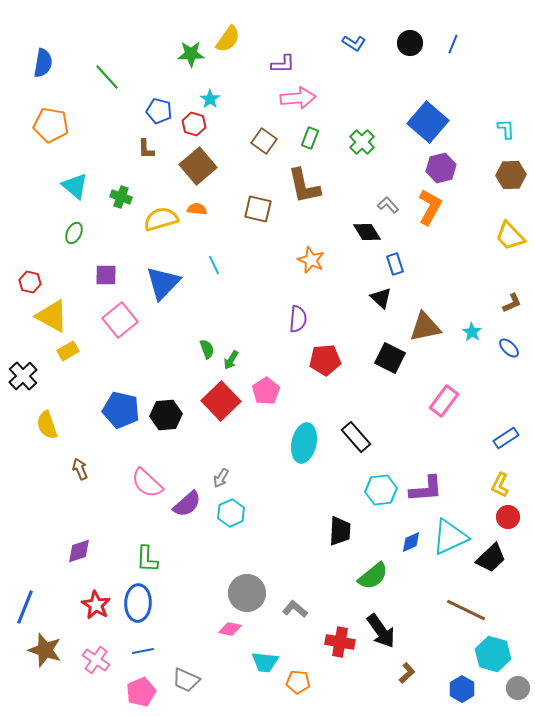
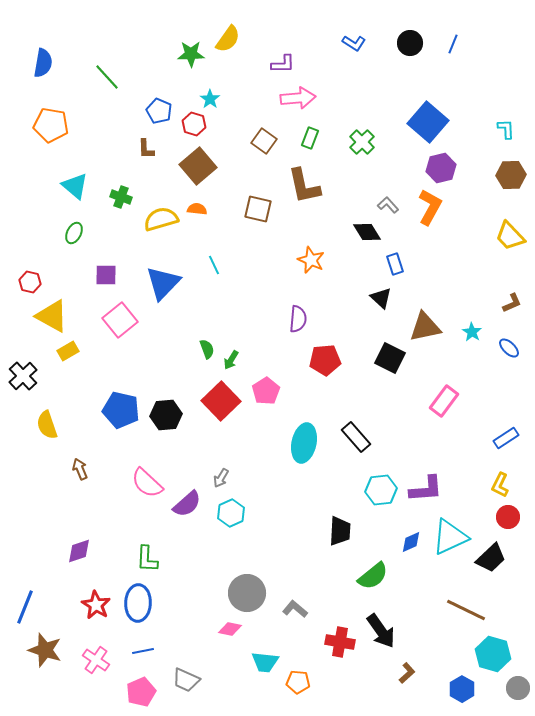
blue pentagon at (159, 111): rotated 10 degrees clockwise
